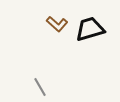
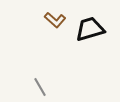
brown L-shape: moved 2 px left, 4 px up
